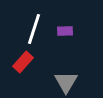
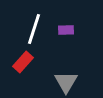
purple rectangle: moved 1 px right, 1 px up
